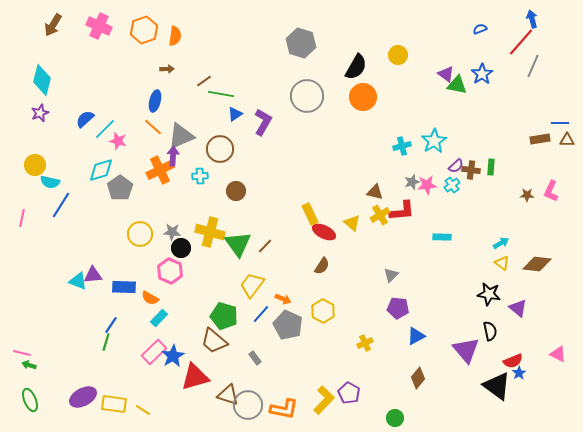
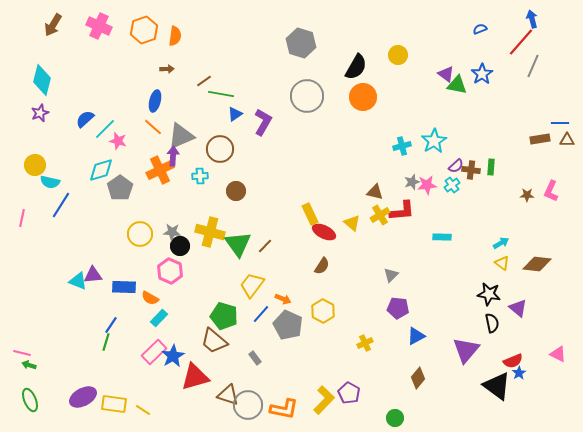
black circle at (181, 248): moved 1 px left, 2 px up
black semicircle at (490, 331): moved 2 px right, 8 px up
purple triangle at (466, 350): rotated 20 degrees clockwise
